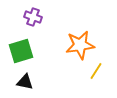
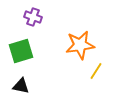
black triangle: moved 4 px left, 4 px down
